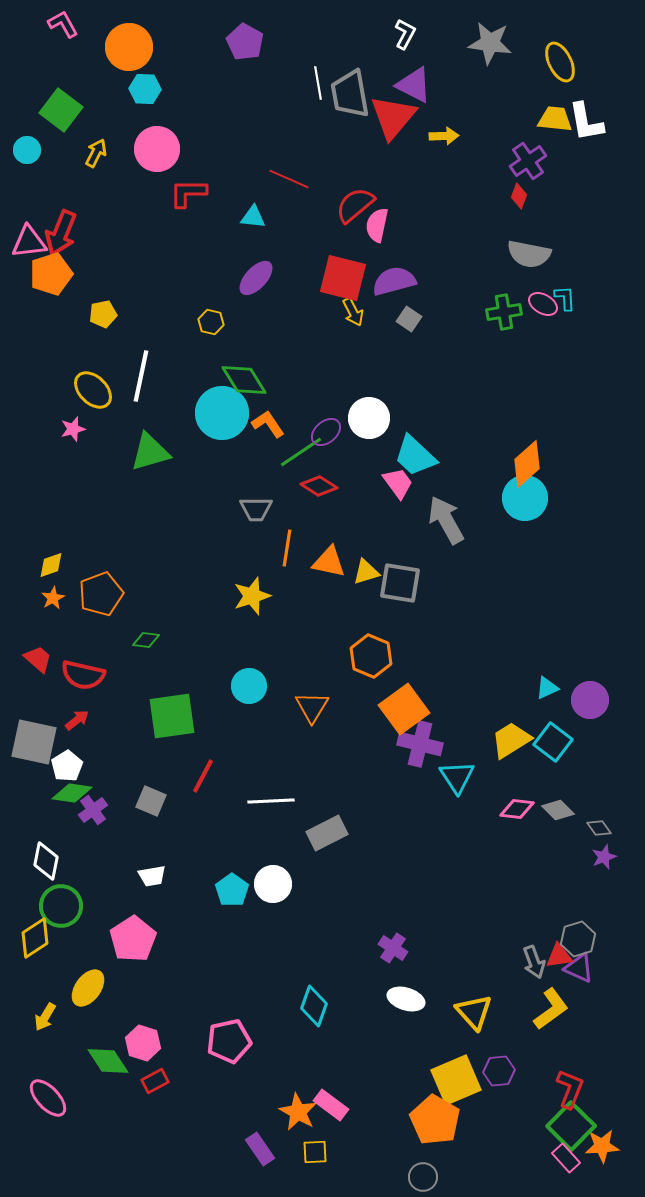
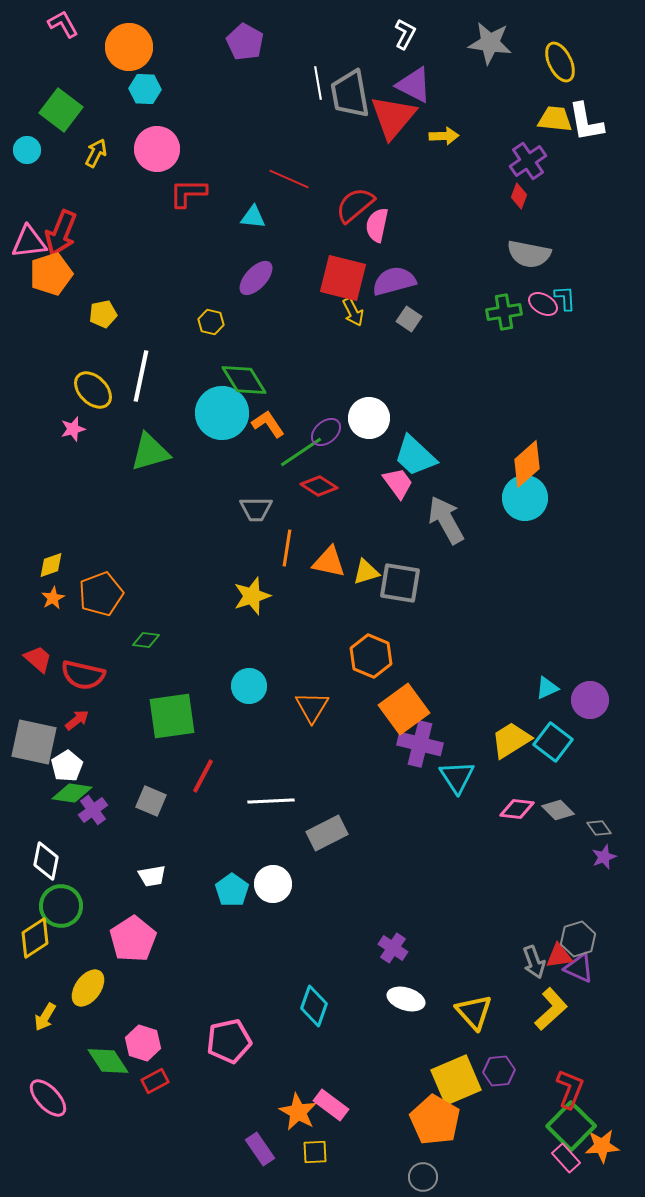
yellow L-shape at (551, 1009): rotated 6 degrees counterclockwise
